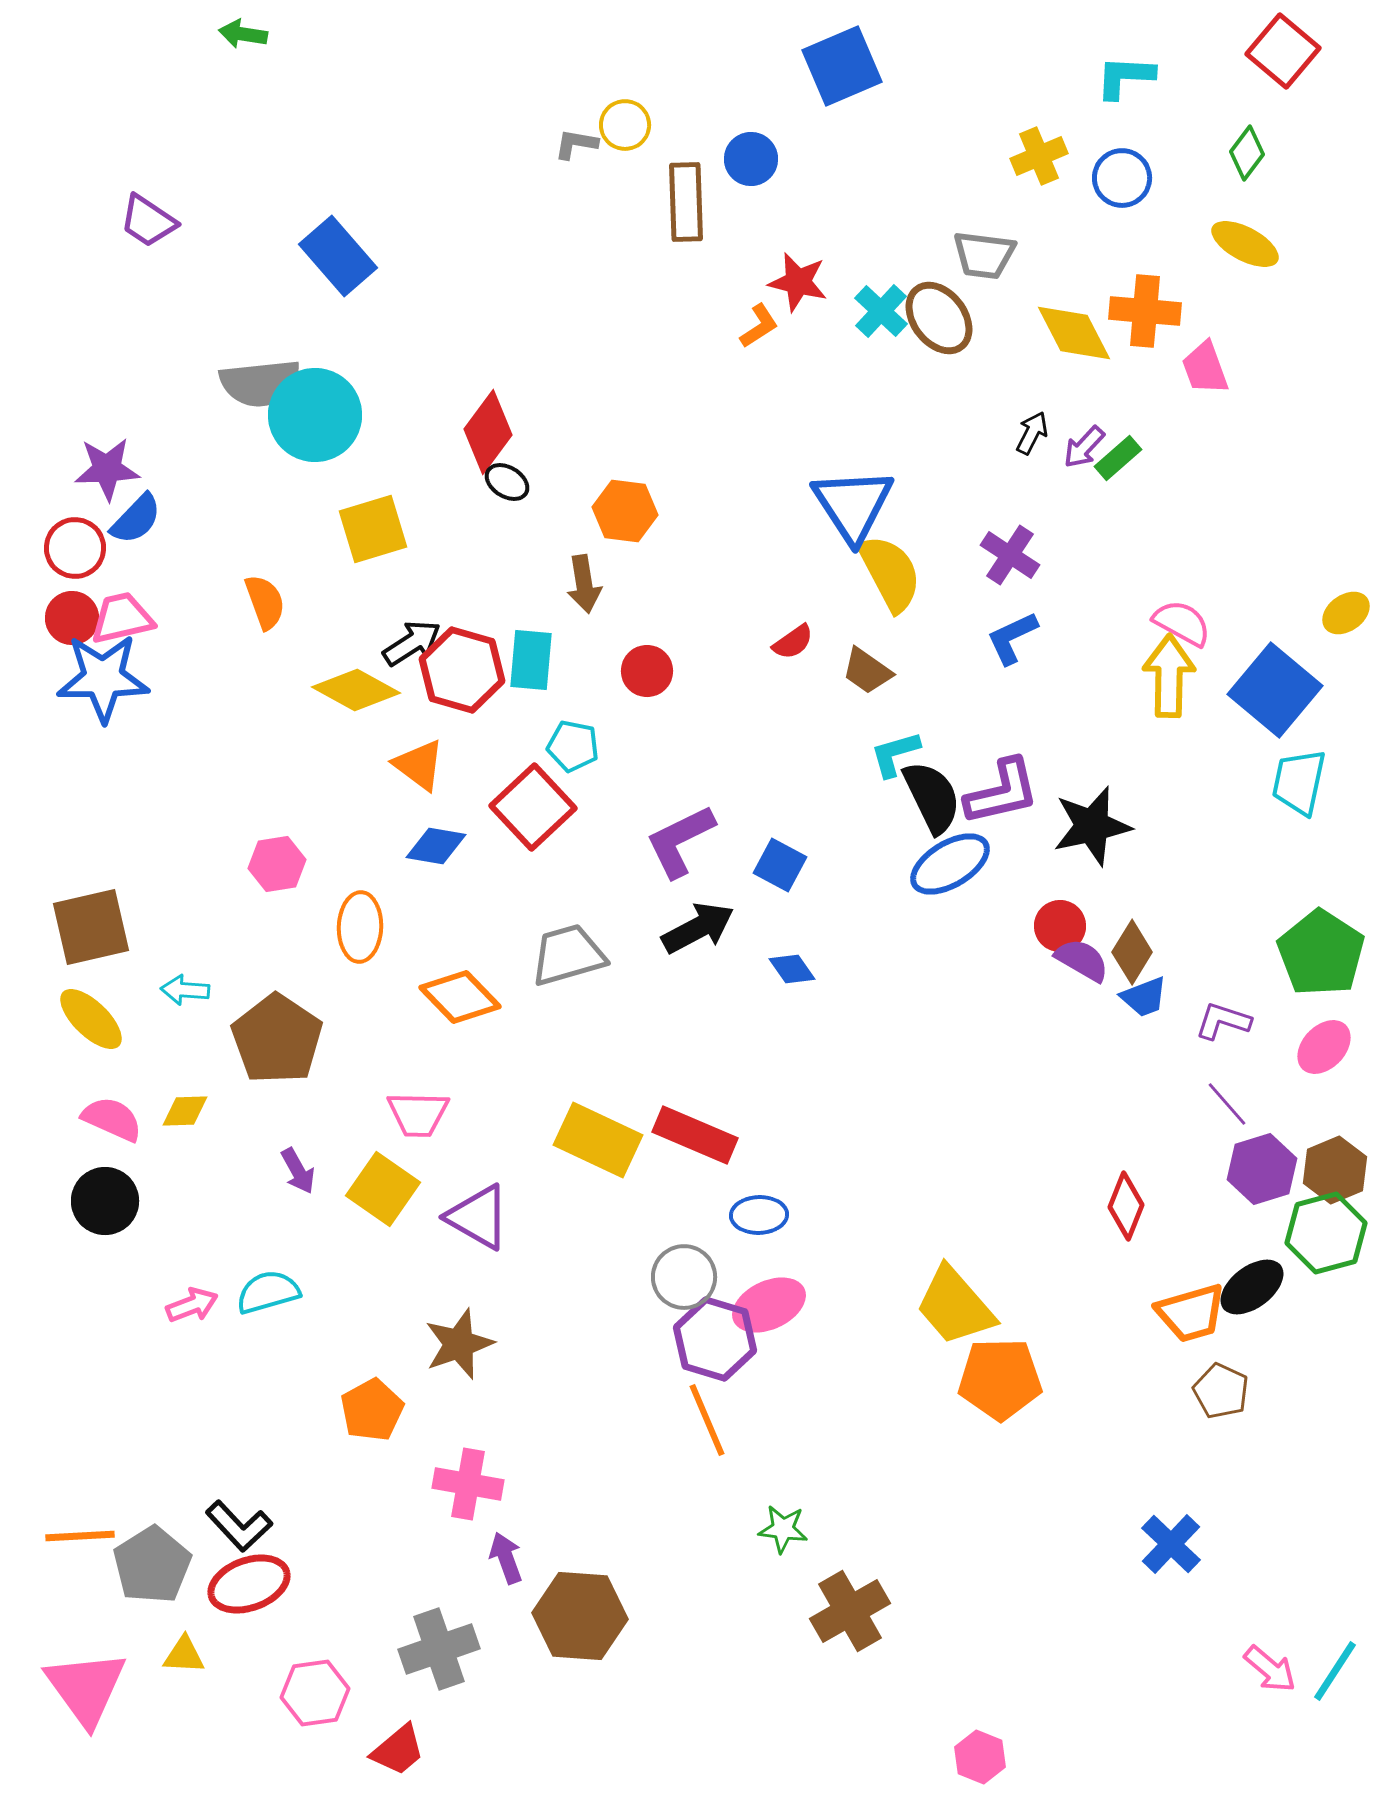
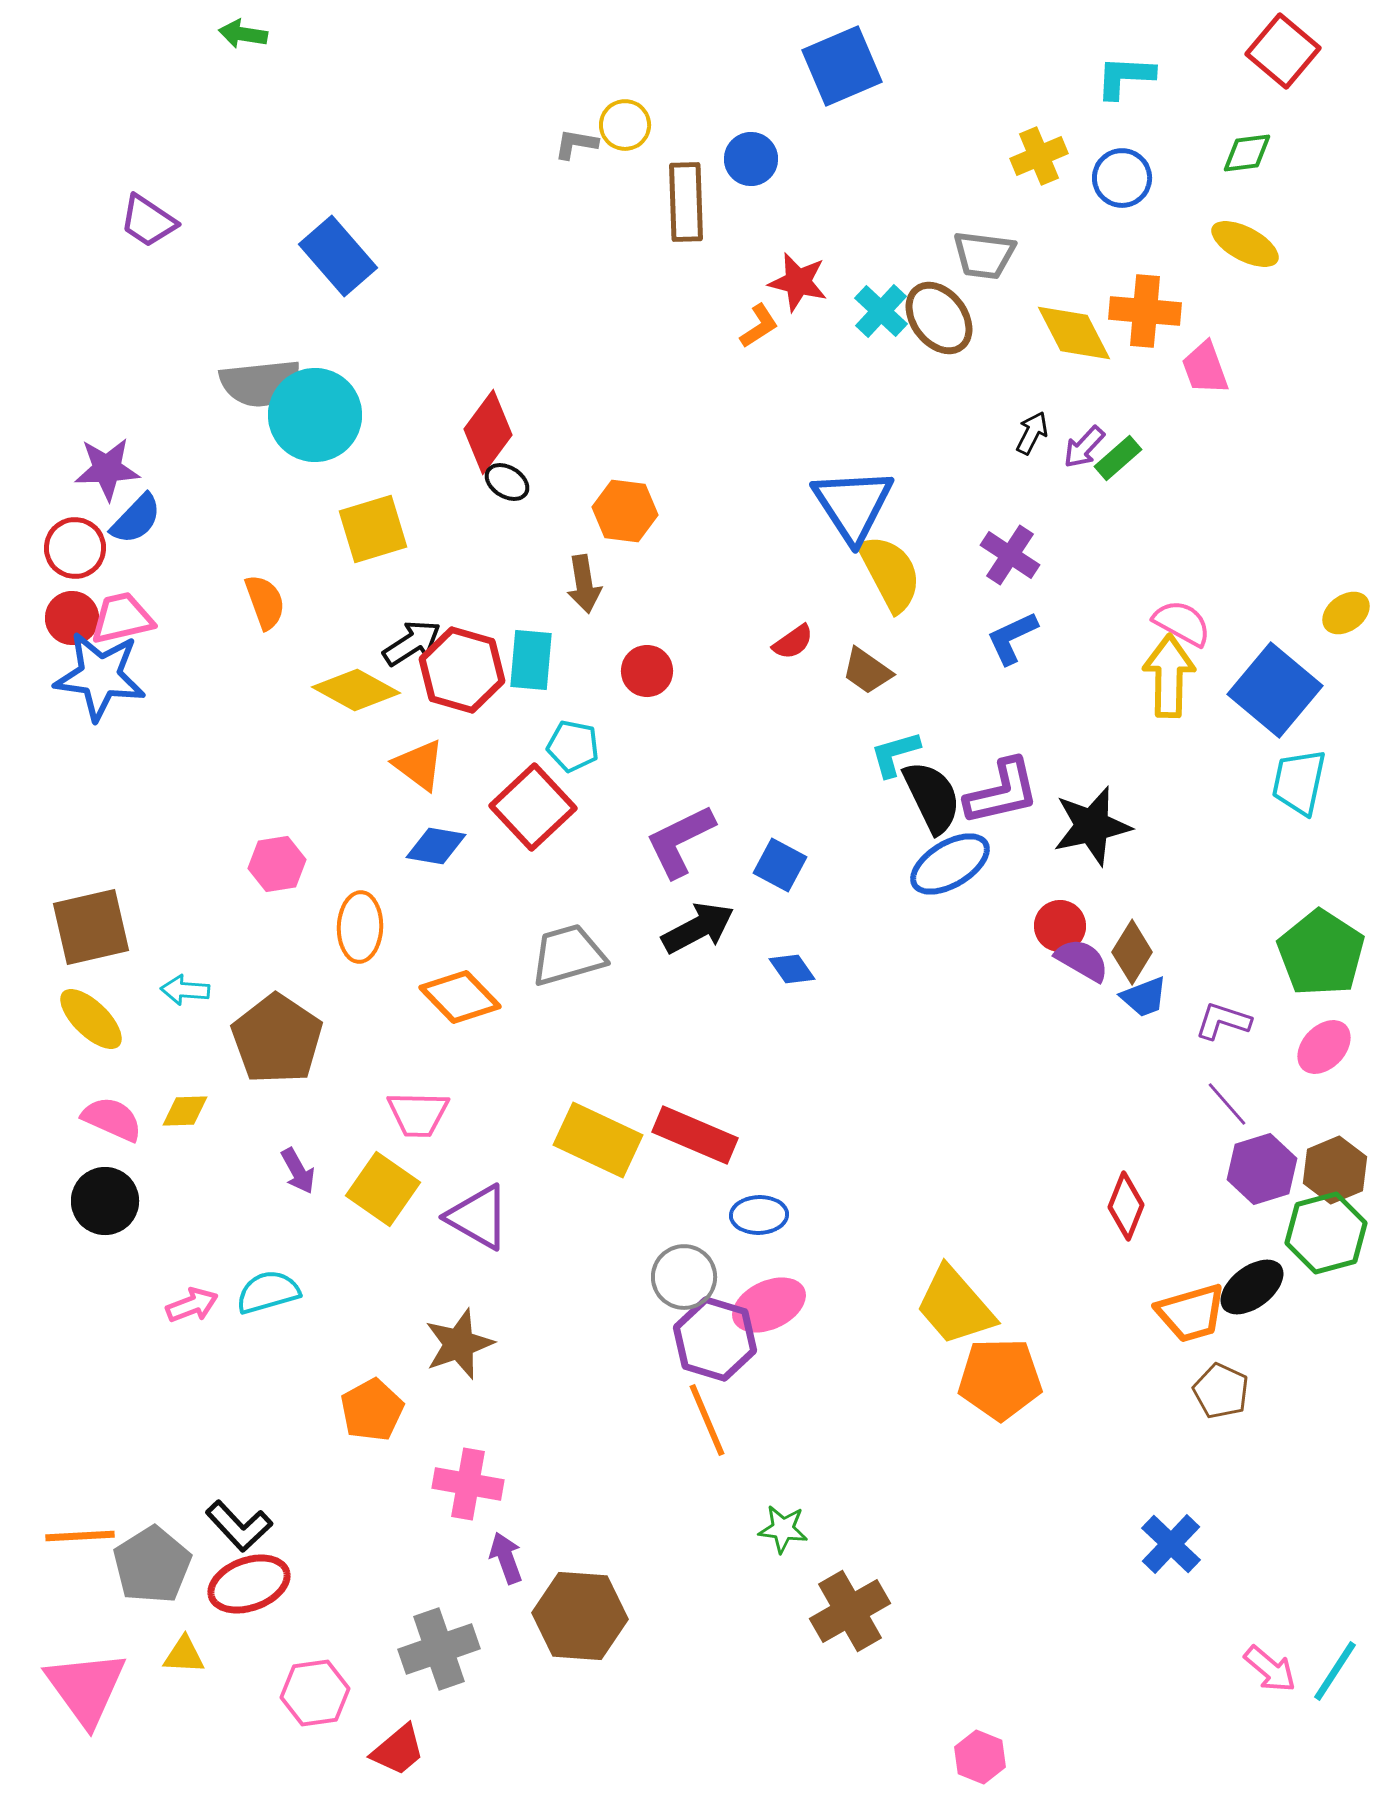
green diamond at (1247, 153): rotated 46 degrees clockwise
blue star at (103, 678): moved 3 px left, 2 px up; rotated 8 degrees clockwise
